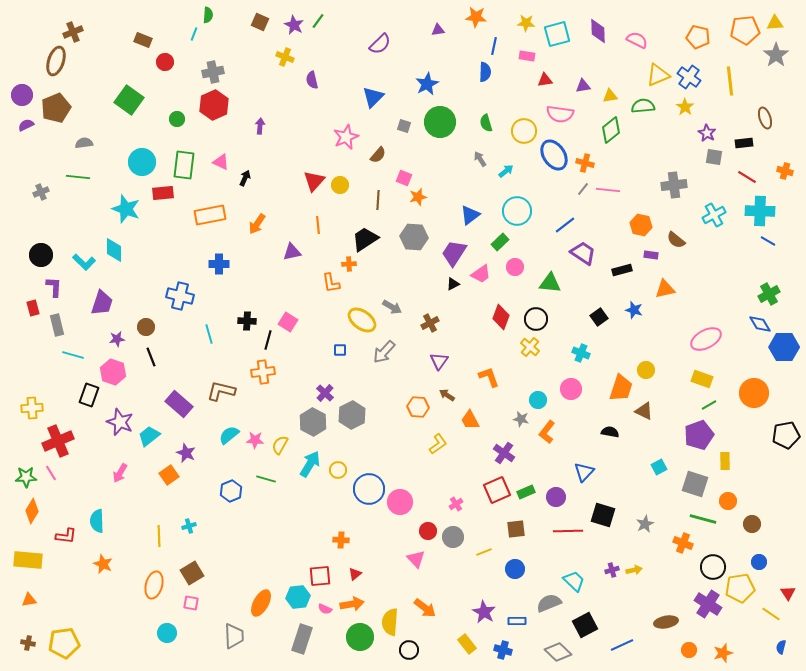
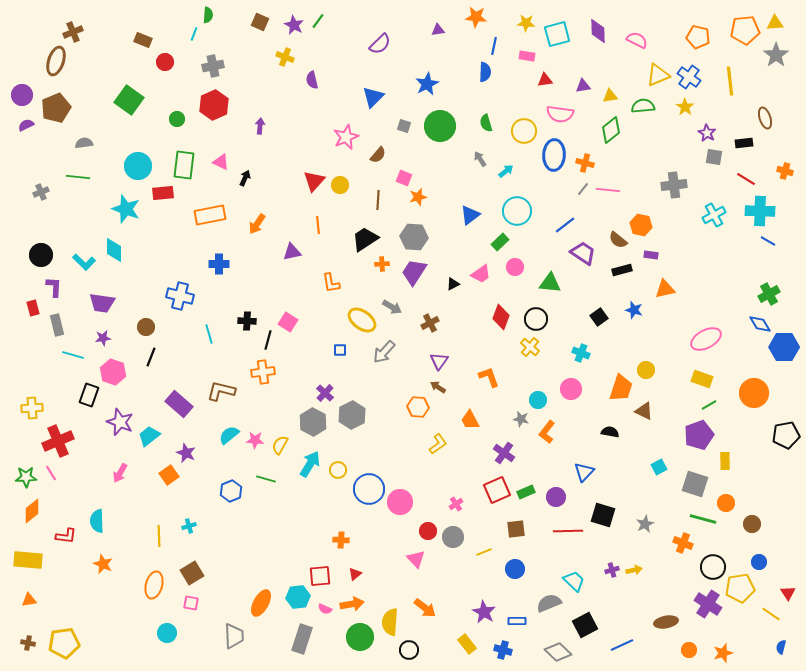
gray cross at (213, 72): moved 6 px up
green circle at (440, 122): moved 4 px down
blue ellipse at (554, 155): rotated 36 degrees clockwise
cyan circle at (142, 162): moved 4 px left, 4 px down
red line at (747, 177): moved 1 px left, 2 px down
brown semicircle at (676, 240): moved 58 px left
purple trapezoid at (454, 253): moved 40 px left, 19 px down
orange cross at (349, 264): moved 33 px right
purple trapezoid at (102, 303): rotated 80 degrees clockwise
purple star at (117, 339): moved 14 px left, 1 px up
black line at (151, 357): rotated 42 degrees clockwise
brown arrow at (447, 395): moved 9 px left, 8 px up
orange circle at (728, 501): moved 2 px left, 2 px down
orange diamond at (32, 511): rotated 20 degrees clockwise
